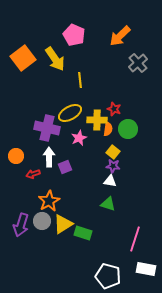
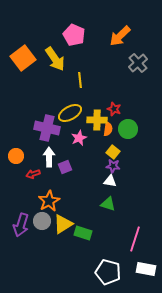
white pentagon: moved 4 px up
